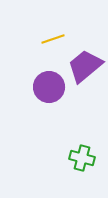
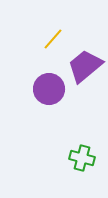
yellow line: rotated 30 degrees counterclockwise
purple circle: moved 2 px down
